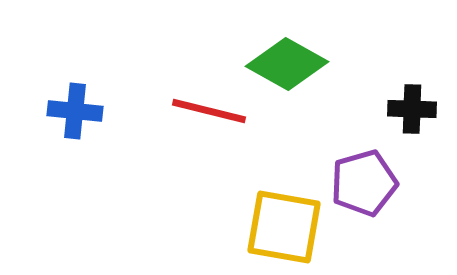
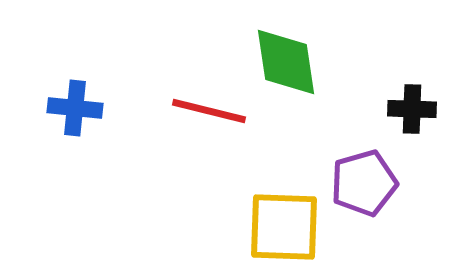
green diamond: moved 1 px left, 2 px up; rotated 52 degrees clockwise
blue cross: moved 3 px up
yellow square: rotated 8 degrees counterclockwise
